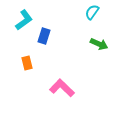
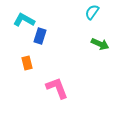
cyan L-shape: rotated 115 degrees counterclockwise
blue rectangle: moved 4 px left
green arrow: moved 1 px right
pink L-shape: moved 5 px left; rotated 25 degrees clockwise
